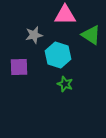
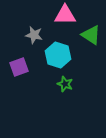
gray star: rotated 24 degrees clockwise
purple square: rotated 18 degrees counterclockwise
